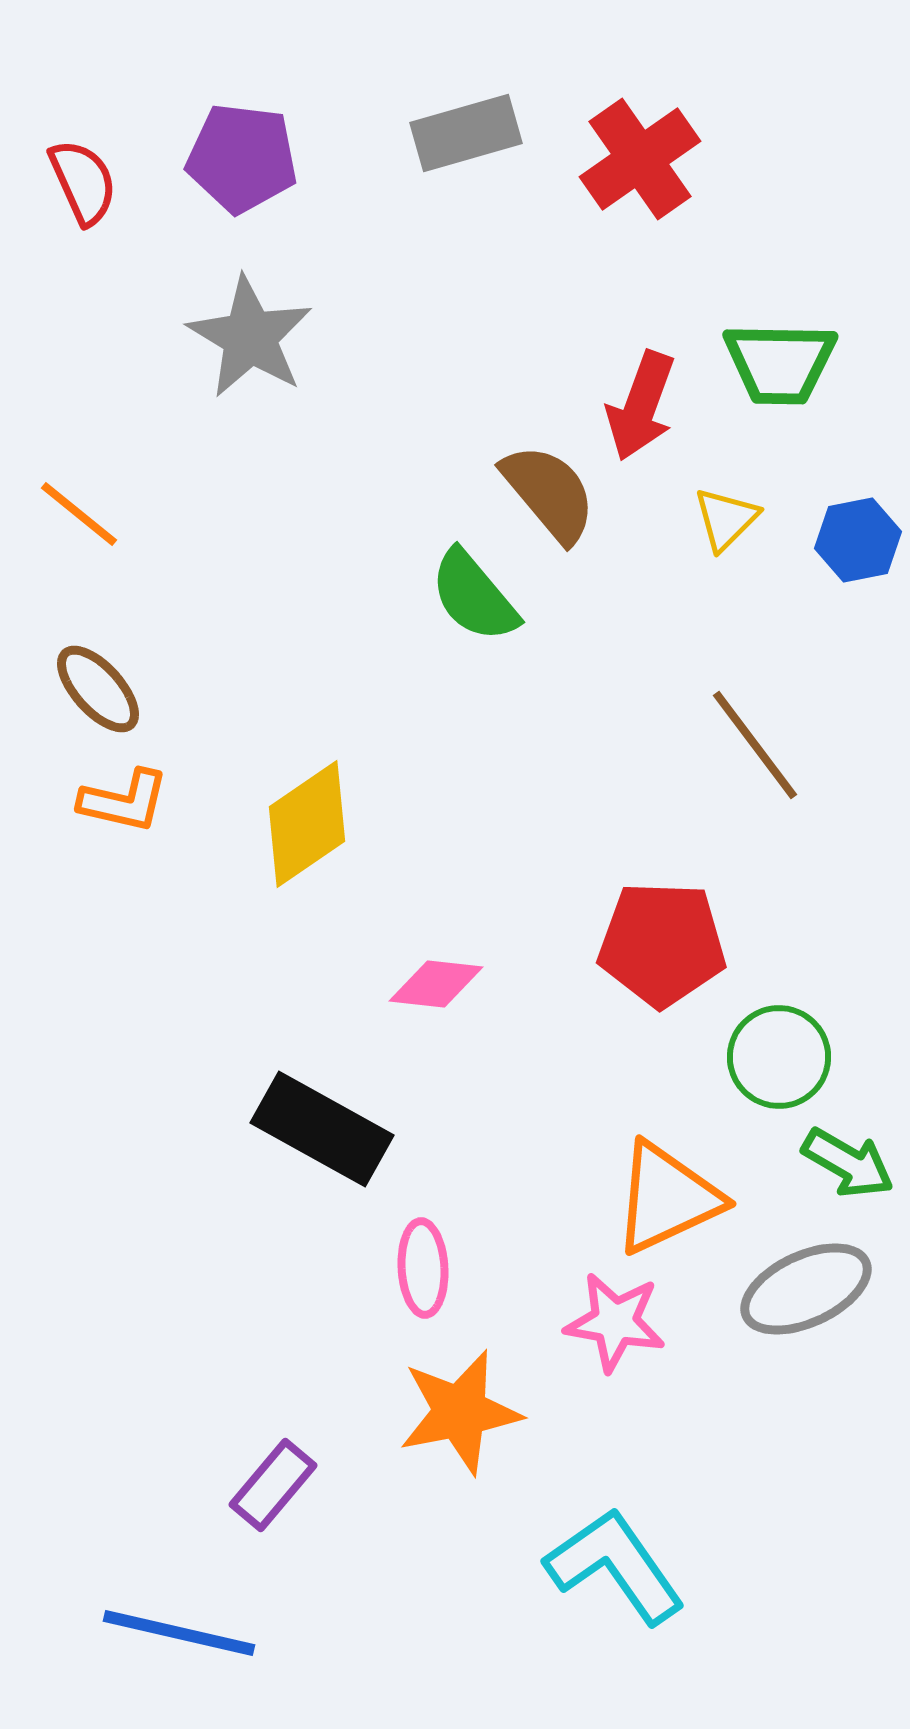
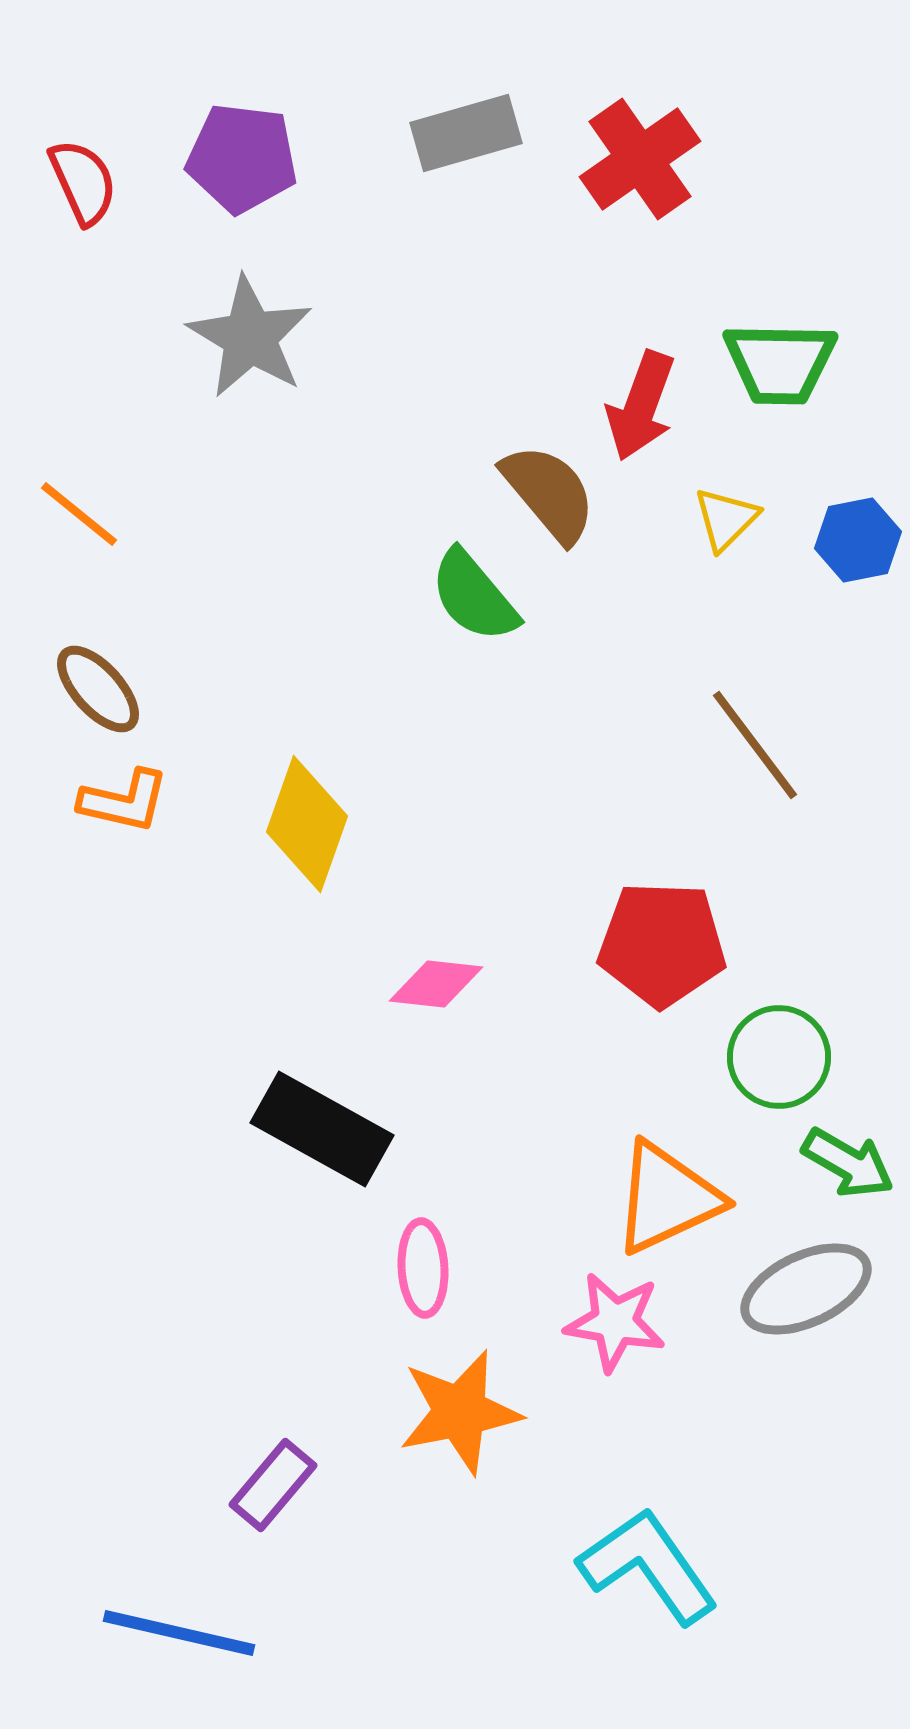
yellow diamond: rotated 36 degrees counterclockwise
cyan L-shape: moved 33 px right
